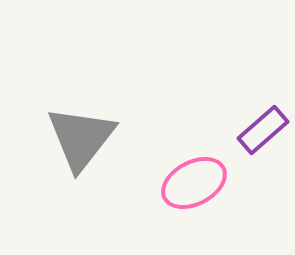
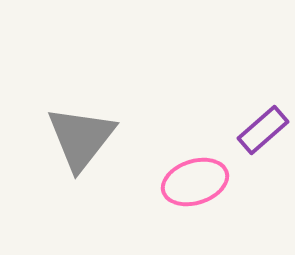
pink ellipse: moved 1 px right, 1 px up; rotated 10 degrees clockwise
